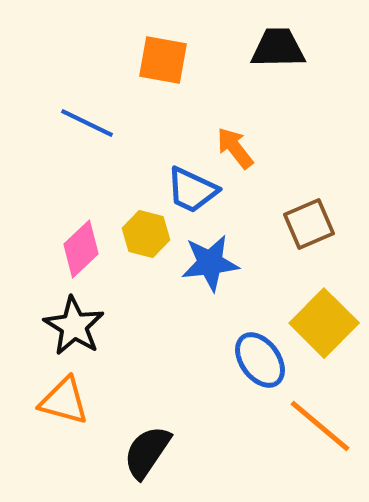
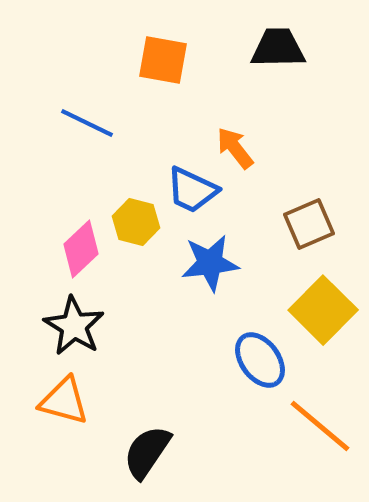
yellow hexagon: moved 10 px left, 12 px up
yellow square: moved 1 px left, 13 px up
